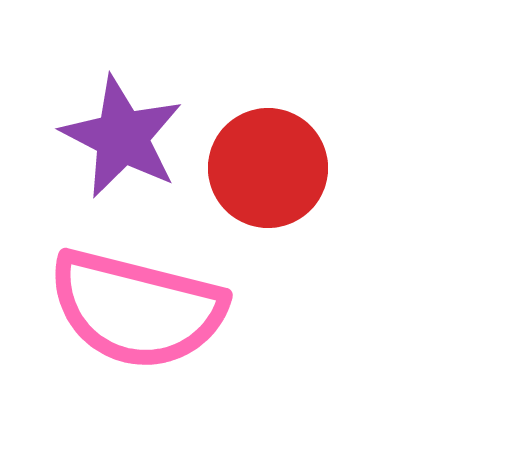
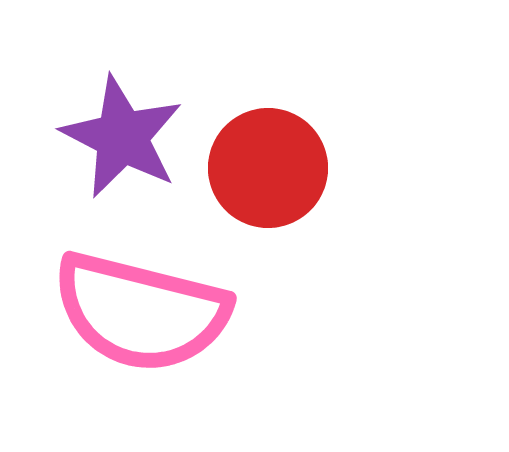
pink semicircle: moved 4 px right, 3 px down
